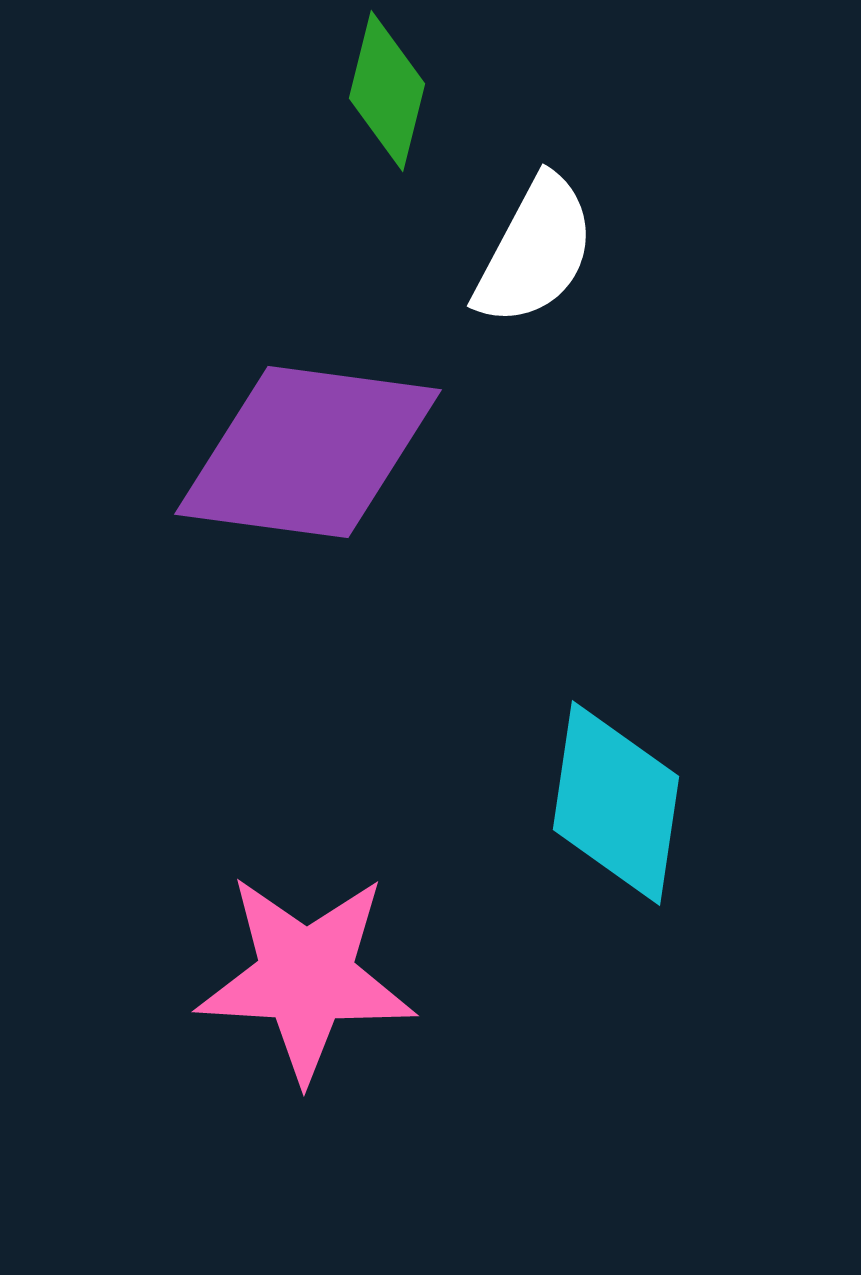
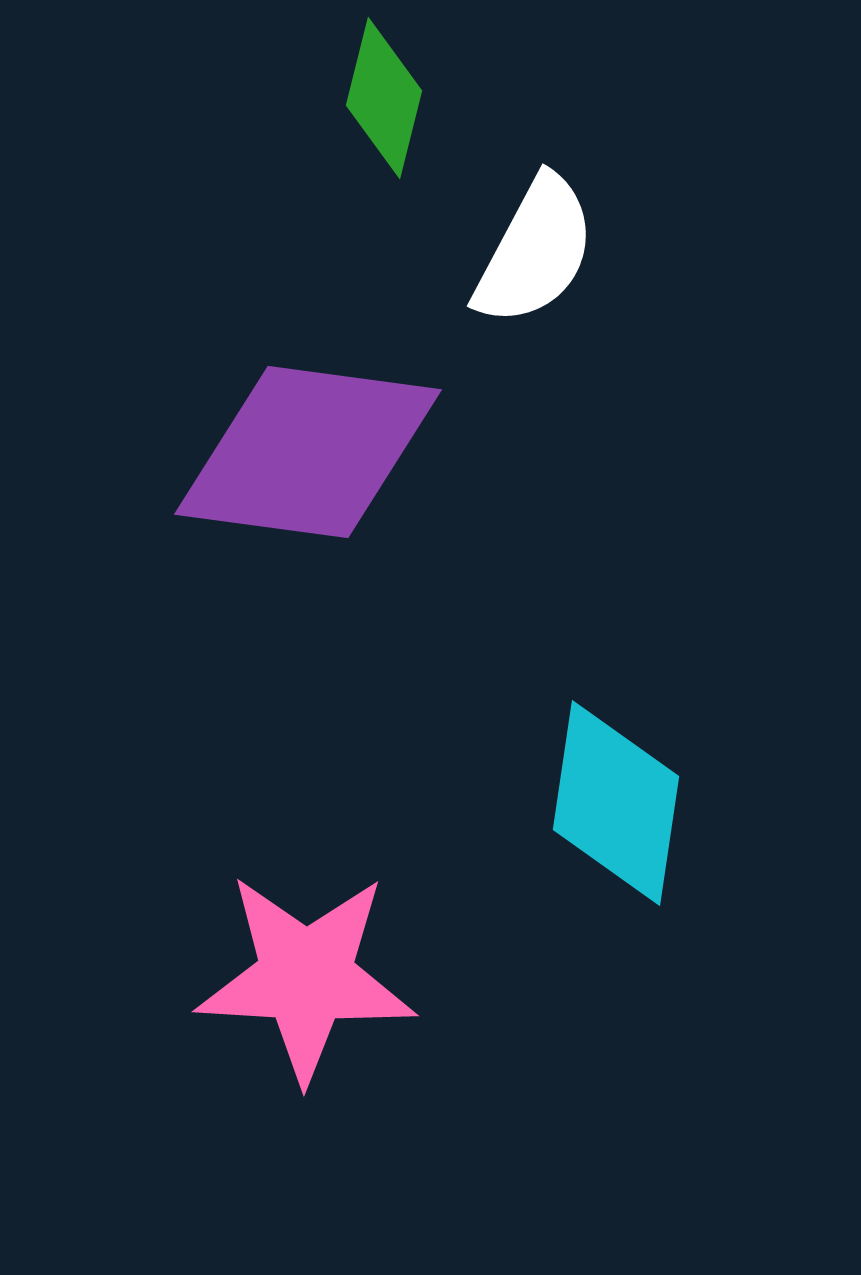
green diamond: moved 3 px left, 7 px down
